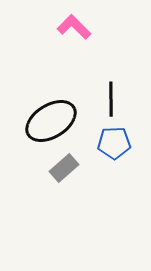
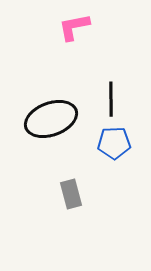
pink L-shape: rotated 56 degrees counterclockwise
black ellipse: moved 2 px up; rotated 12 degrees clockwise
gray rectangle: moved 7 px right, 26 px down; rotated 64 degrees counterclockwise
